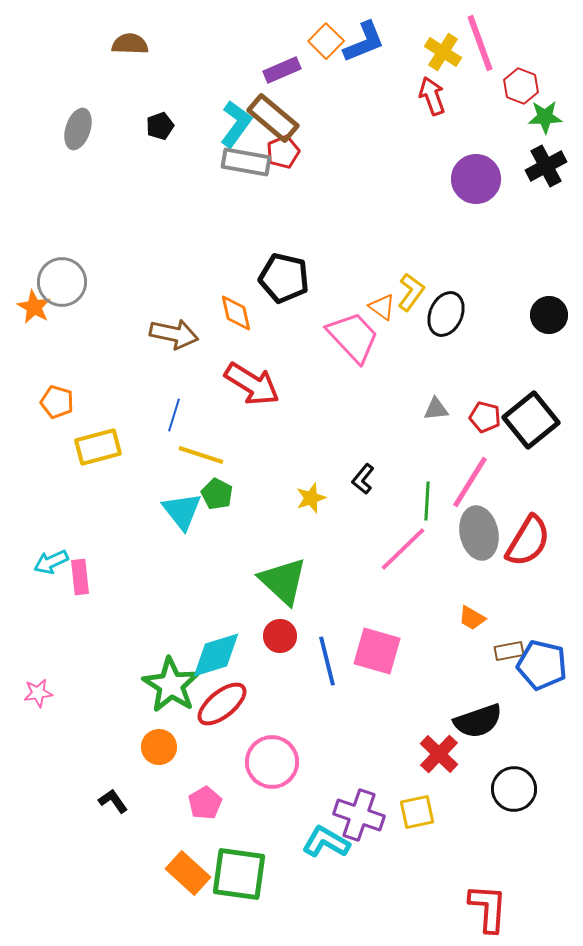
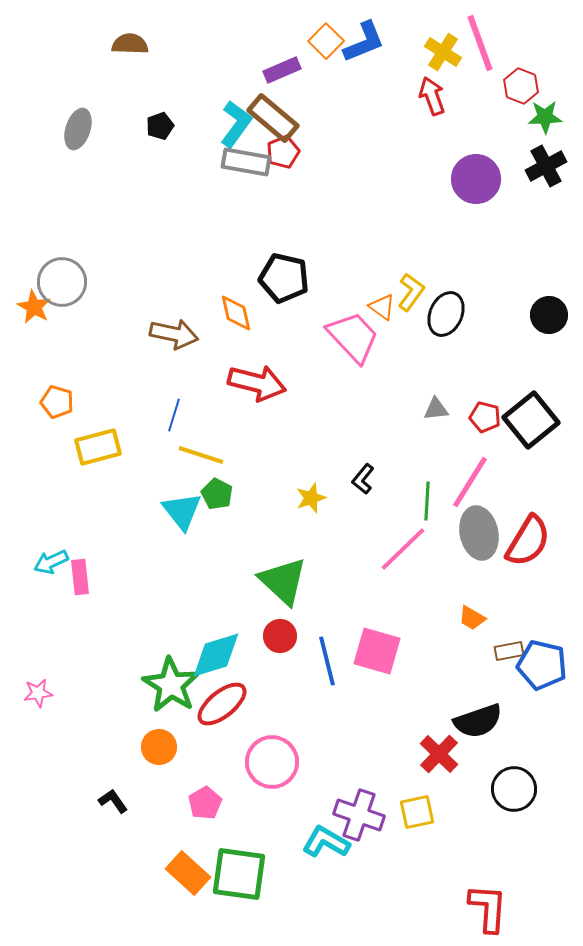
red arrow at (252, 384): moved 5 px right, 1 px up; rotated 18 degrees counterclockwise
